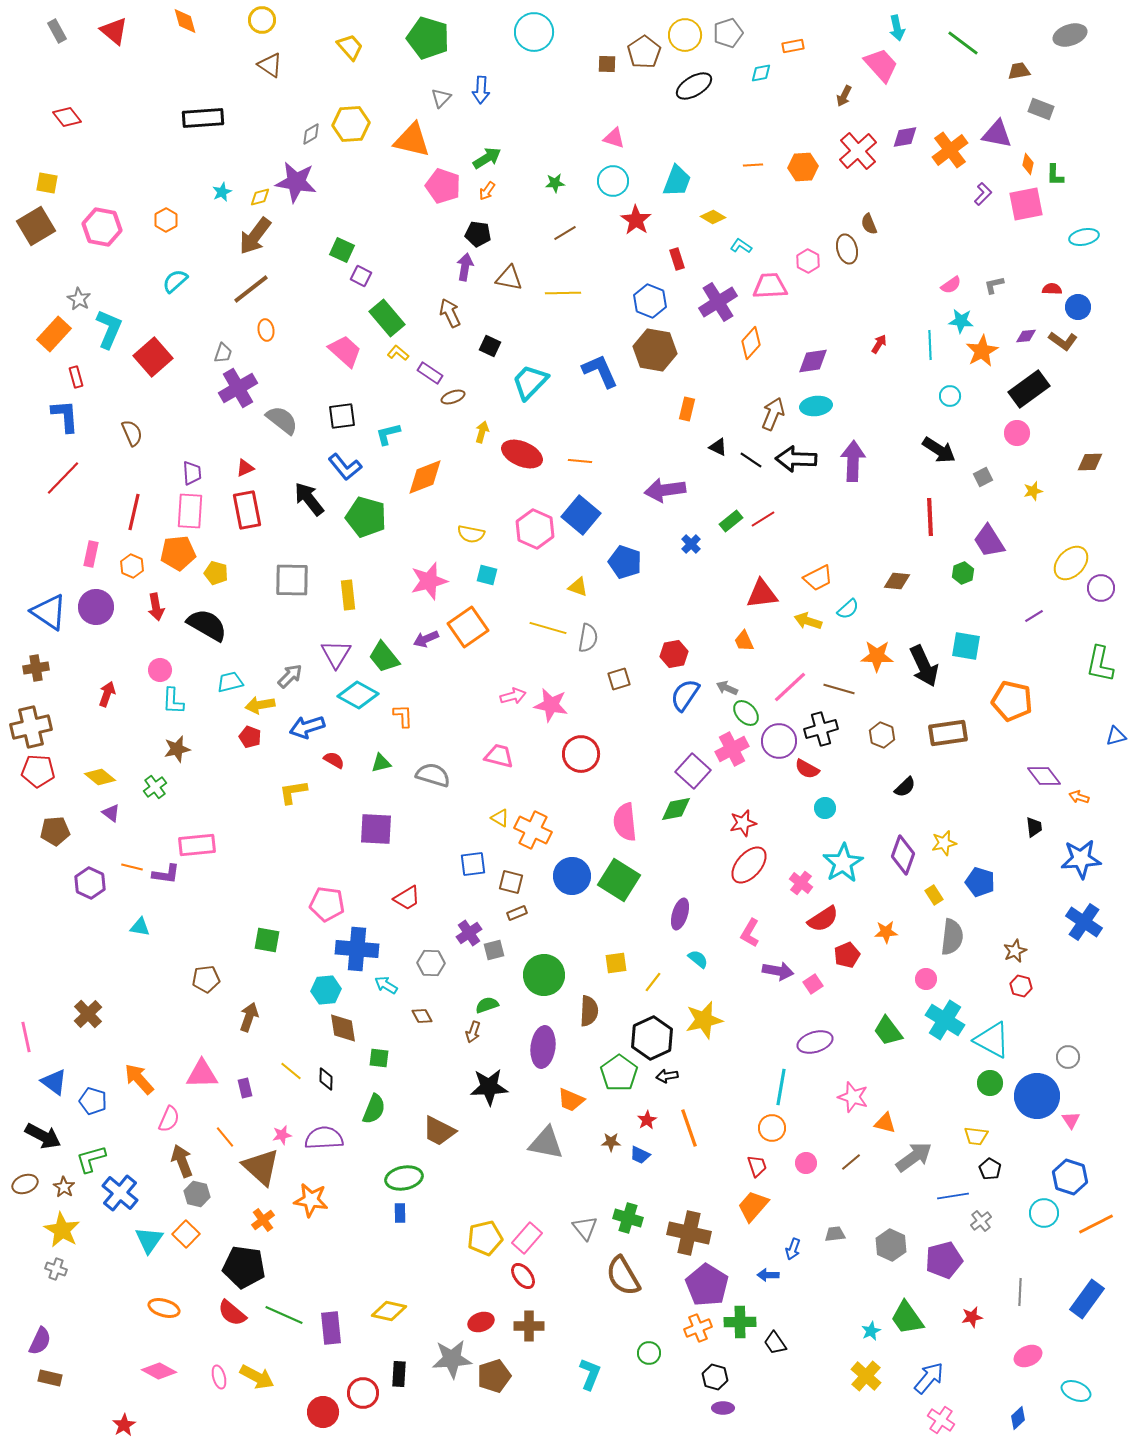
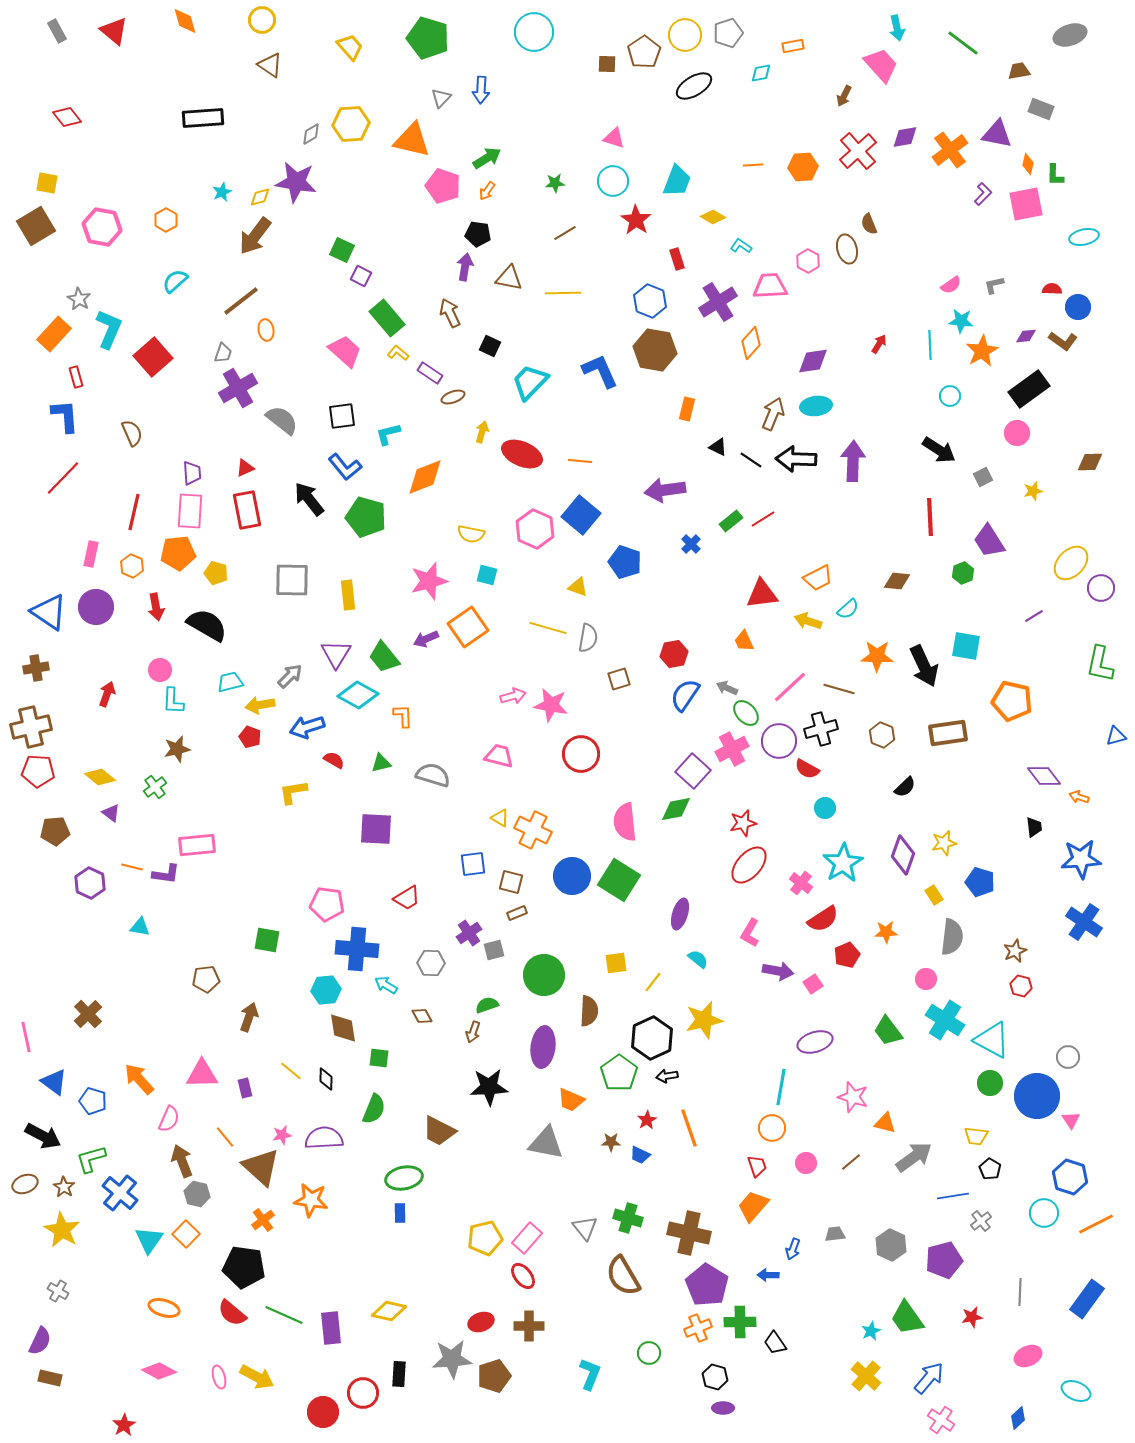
brown line at (251, 289): moved 10 px left, 12 px down
gray cross at (56, 1269): moved 2 px right, 22 px down; rotated 10 degrees clockwise
